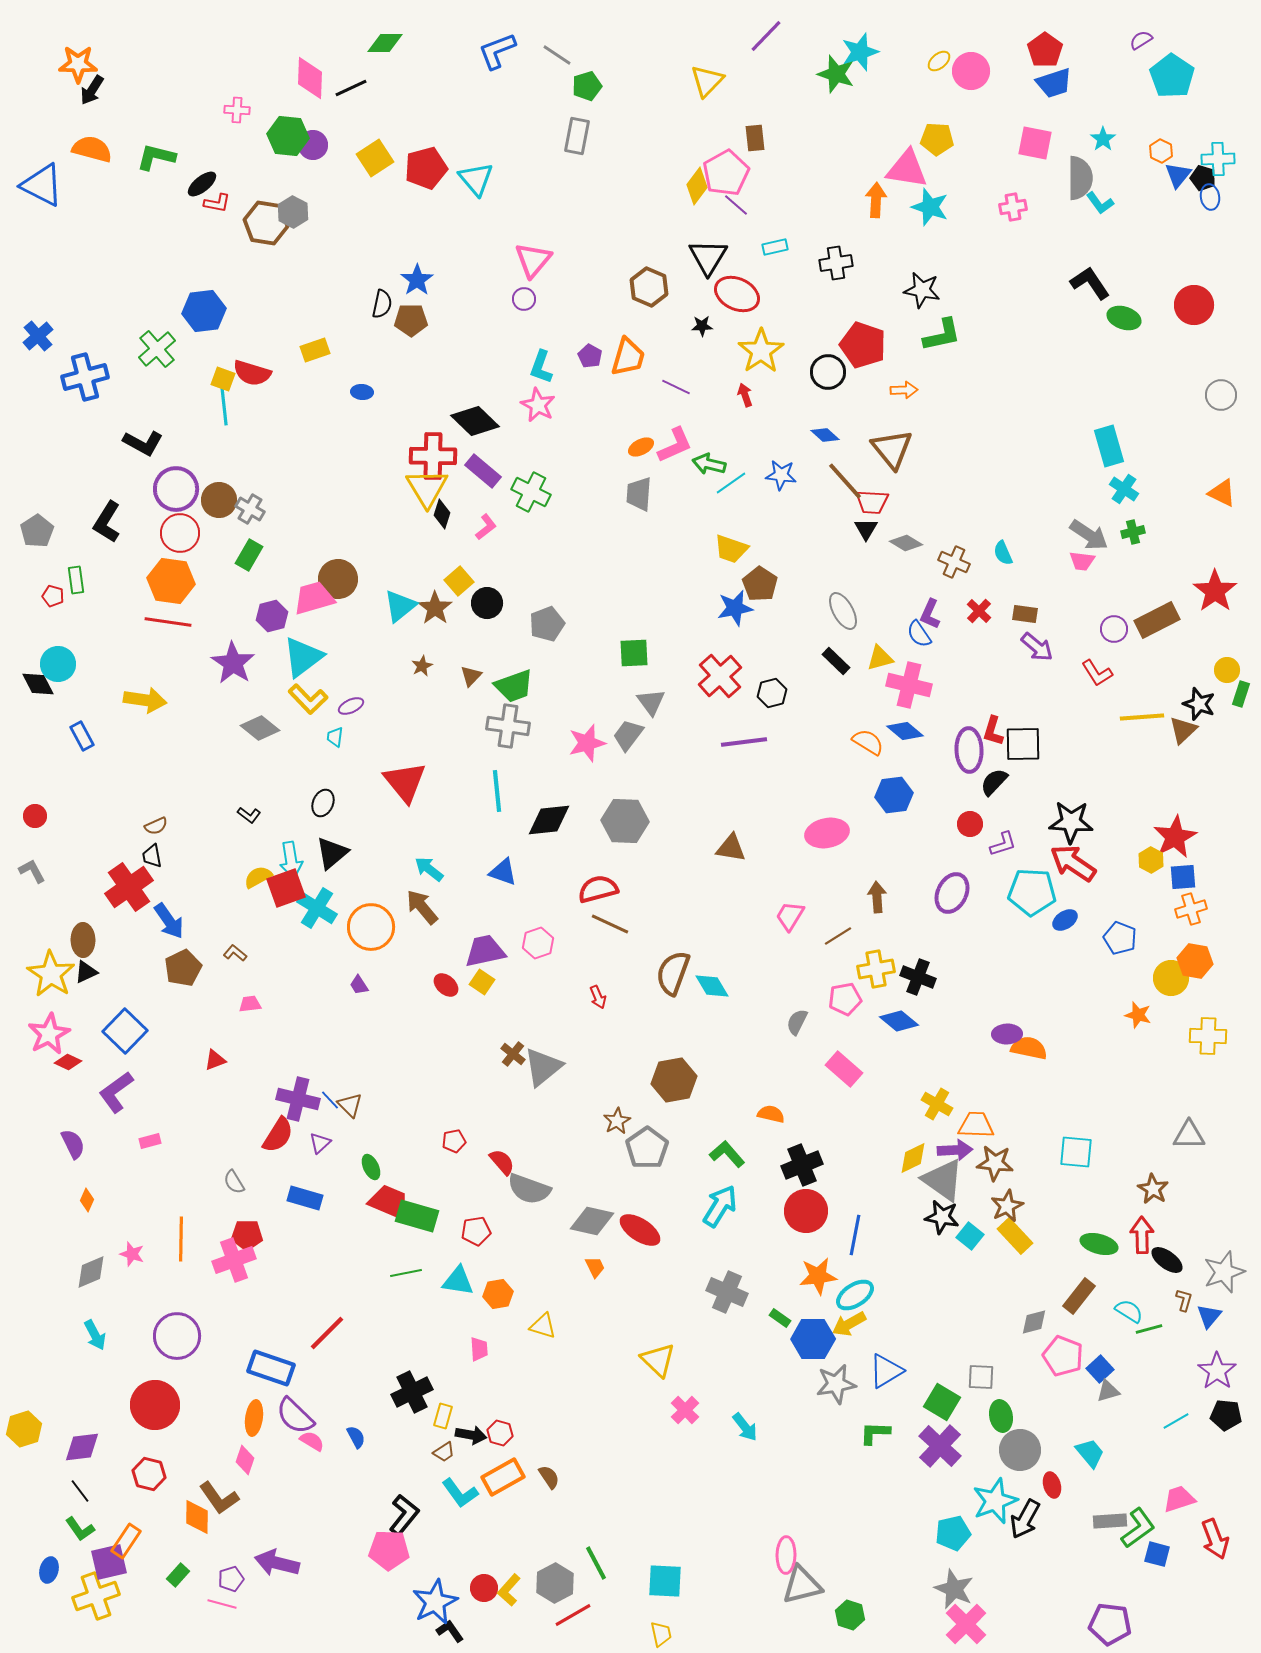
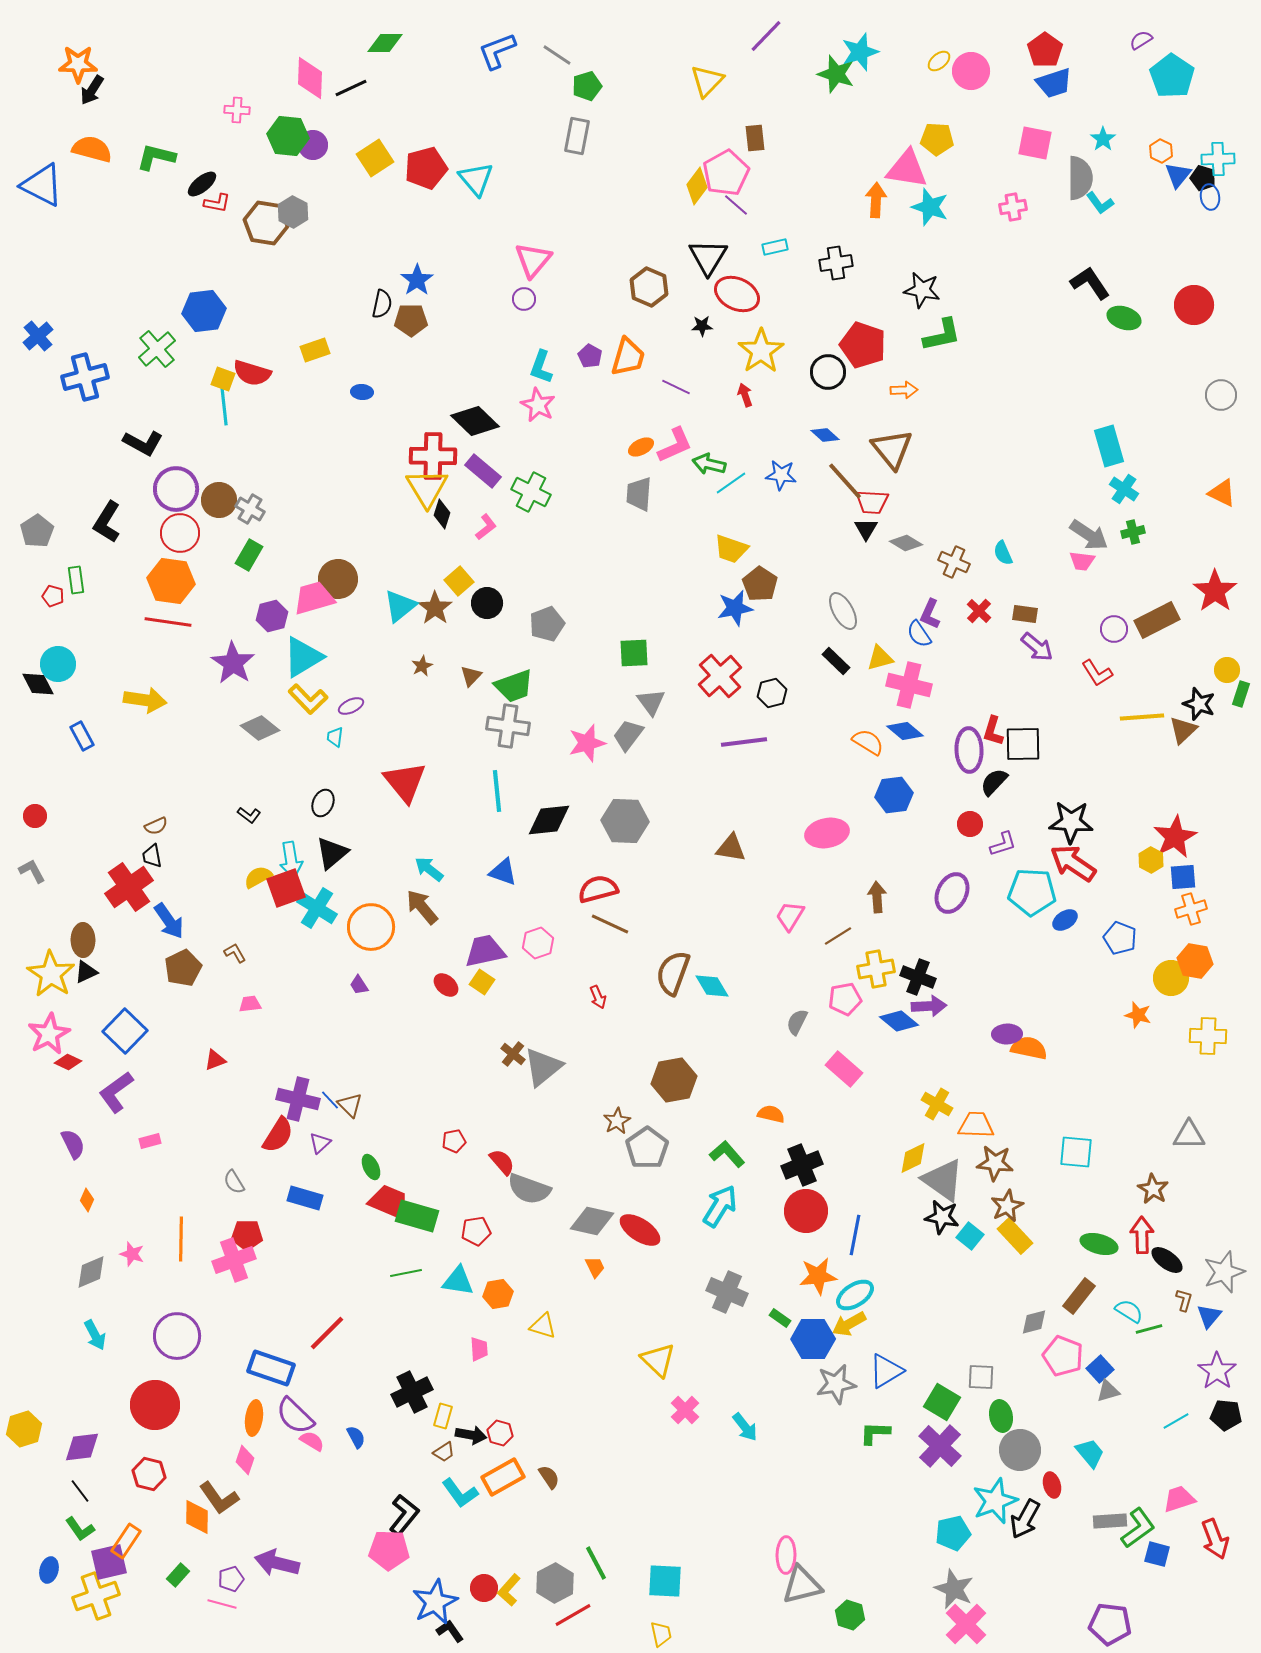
cyan triangle at (303, 657): rotated 6 degrees clockwise
brown L-shape at (235, 953): rotated 20 degrees clockwise
purple arrow at (955, 1150): moved 26 px left, 144 px up
